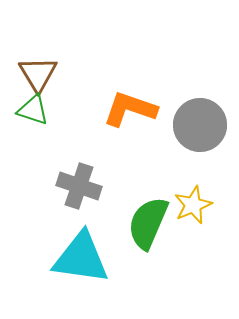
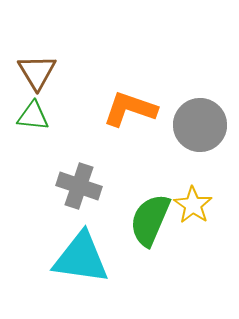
brown triangle: moved 1 px left, 2 px up
green triangle: moved 6 px down; rotated 12 degrees counterclockwise
yellow star: rotated 15 degrees counterclockwise
green semicircle: moved 2 px right, 3 px up
